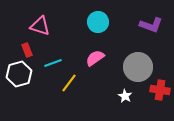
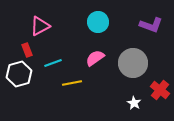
pink triangle: rotated 45 degrees counterclockwise
gray circle: moved 5 px left, 4 px up
yellow line: moved 3 px right; rotated 42 degrees clockwise
red cross: rotated 30 degrees clockwise
white star: moved 9 px right, 7 px down
